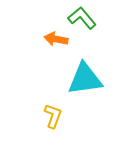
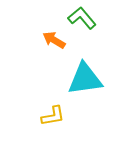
orange arrow: moved 2 px left, 1 px down; rotated 20 degrees clockwise
yellow L-shape: rotated 60 degrees clockwise
